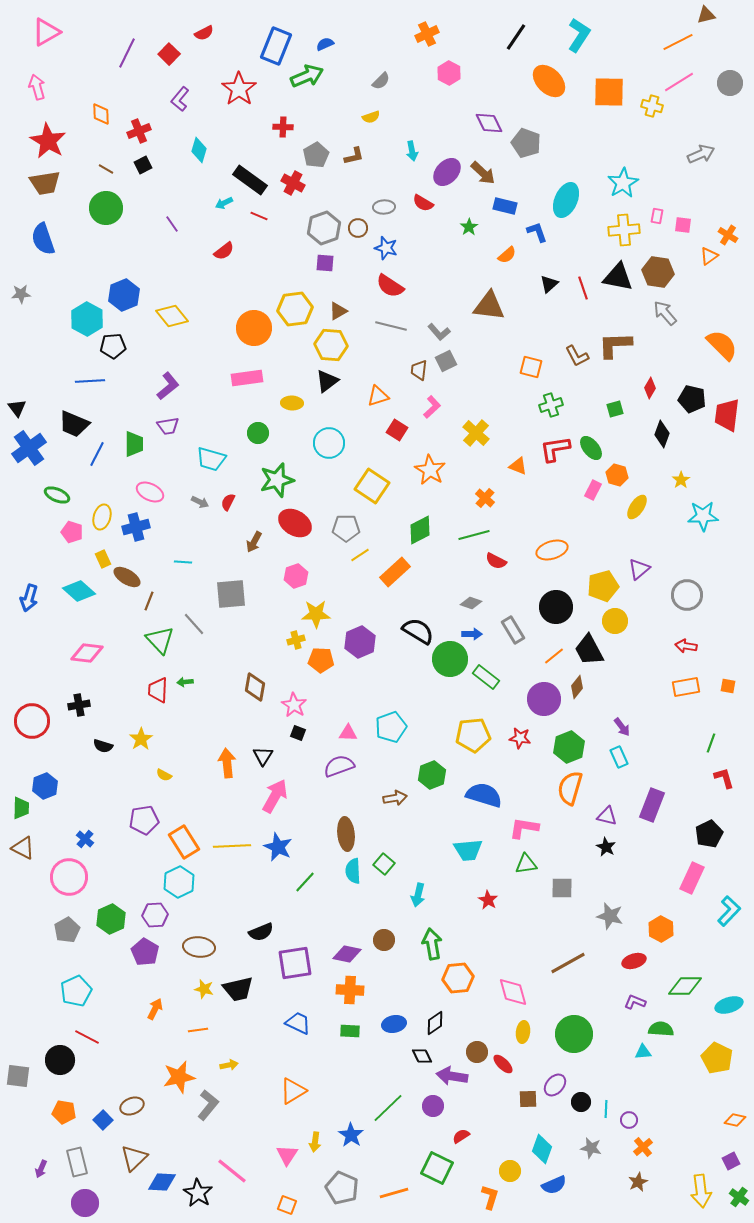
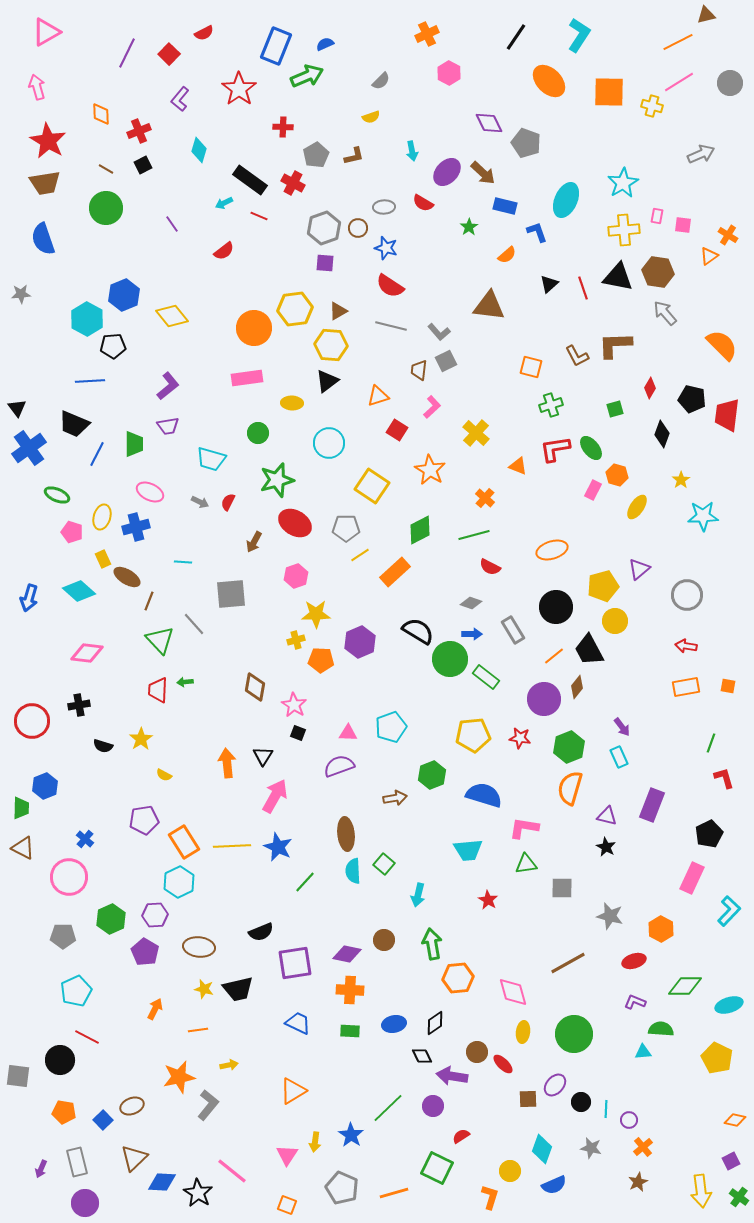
red semicircle at (496, 561): moved 6 px left, 6 px down
gray pentagon at (67, 930): moved 4 px left, 6 px down; rotated 30 degrees clockwise
